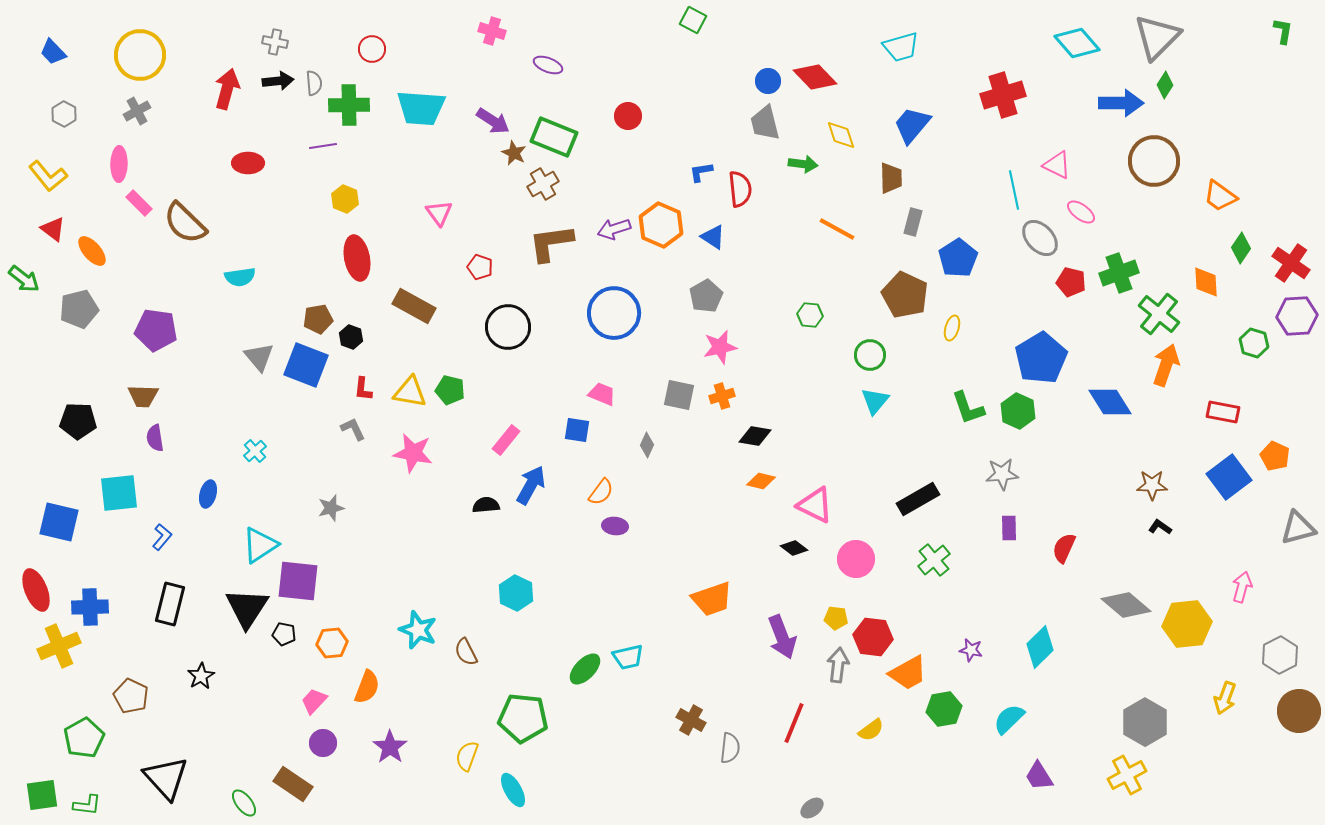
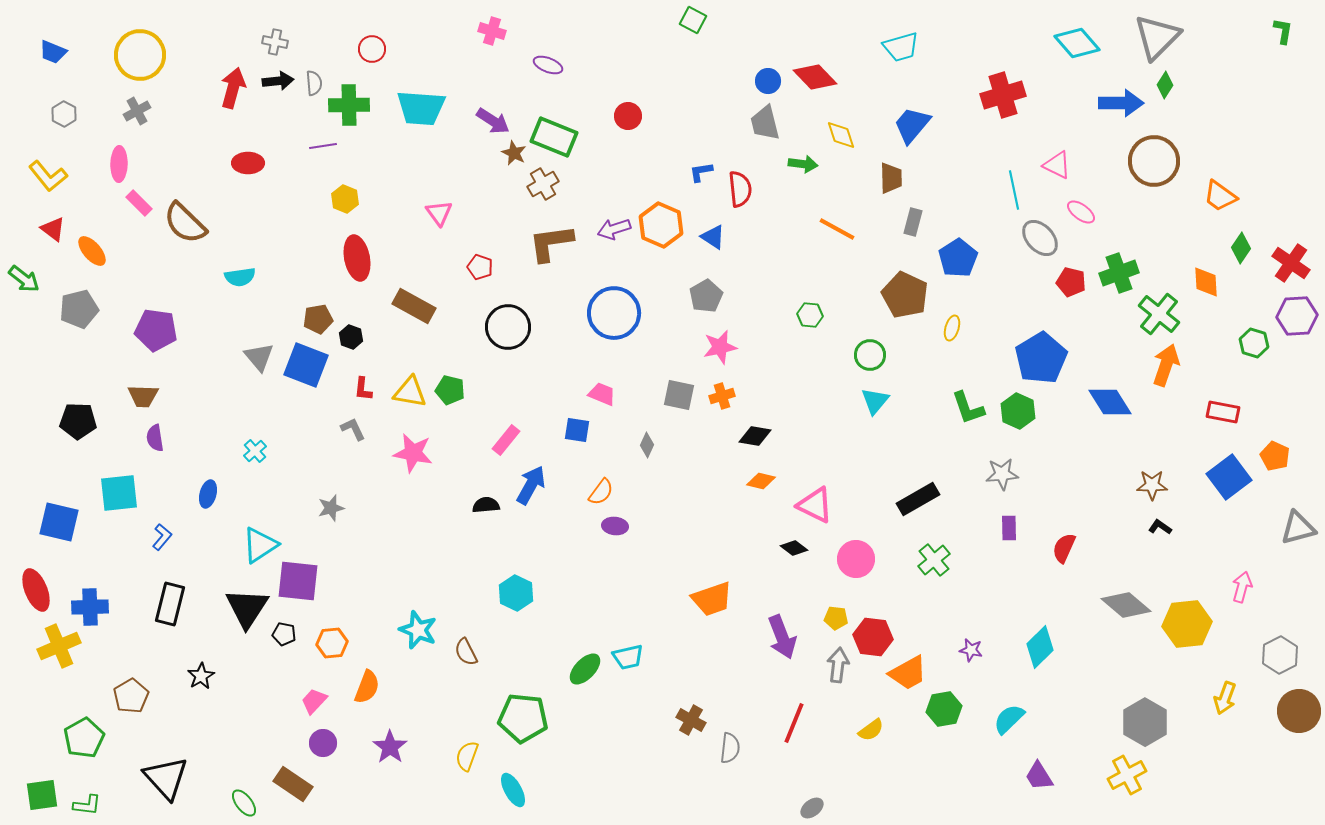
blue trapezoid at (53, 52): rotated 24 degrees counterclockwise
red arrow at (227, 89): moved 6 px right, 1 px up
brown pentagon at (131, 696): rotated 16 degrees clockwise
